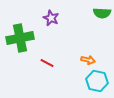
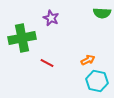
green cross: moved 2 px right
orange arrow: rotated 40 degrees counterclockwise
